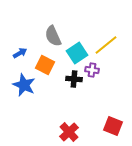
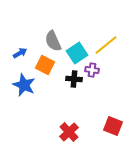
gray semicircle: moved 5 px down
